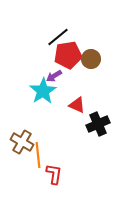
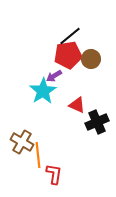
black line: moved 12 px right, 1 px up
black cross: moved 1 px left, 2 px up
